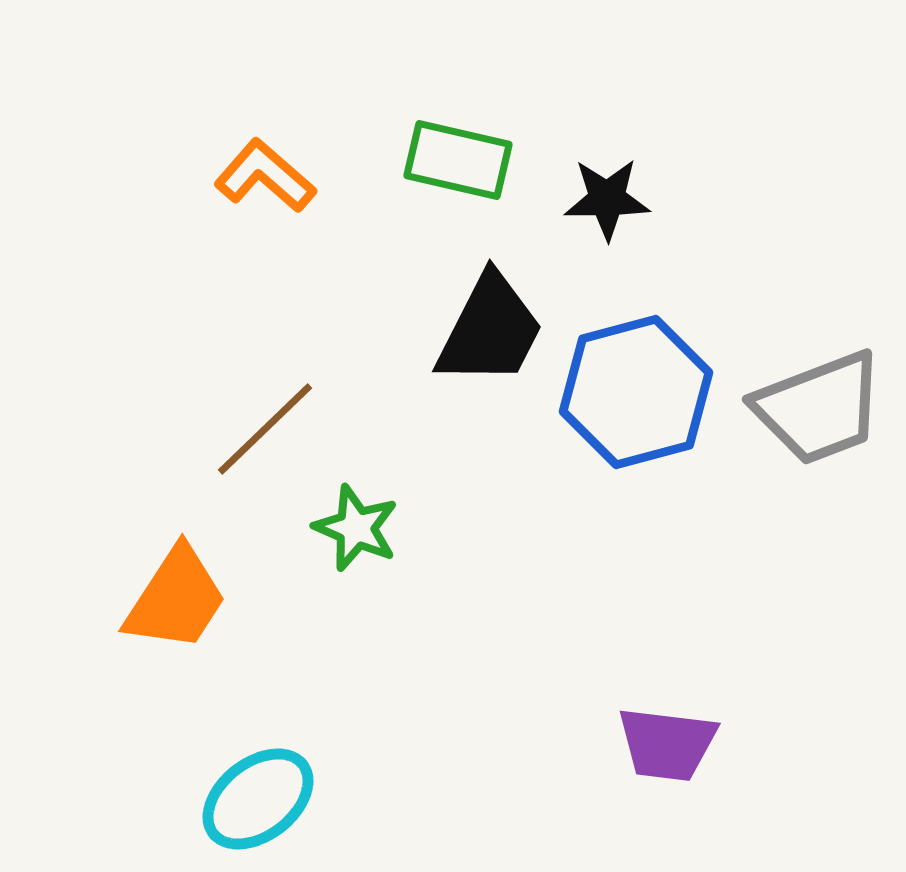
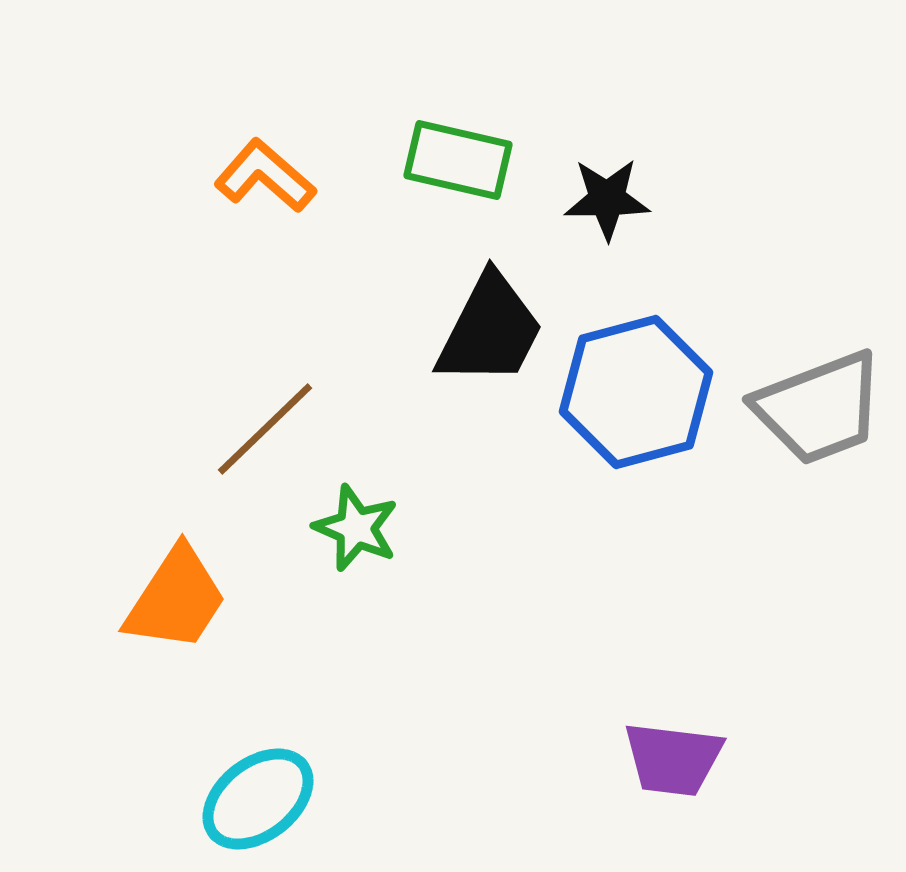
purple trapezoid: moved 6 px right, 15 px down
